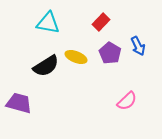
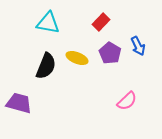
yellow ellipse: moved 1 px right, 1 px down
black semicircle: rotated 36 degrees counterclockwise
